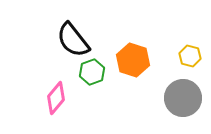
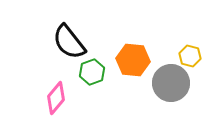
black semicircle: moved 4 px left, 2 px down
orange hexagon: rotated 12 degrees counterclockwise
gray circle: moved 12 px left, 15 px up
